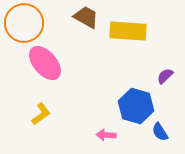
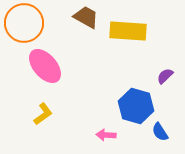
pink ellipse: moved 3 px down
yellow L-shape: moved 2 px right
